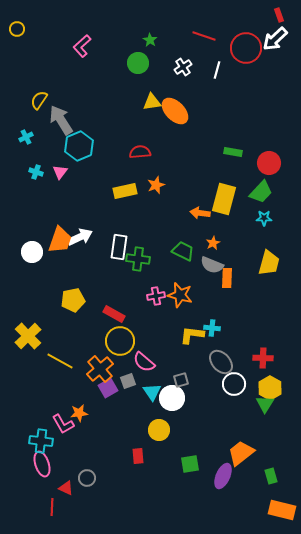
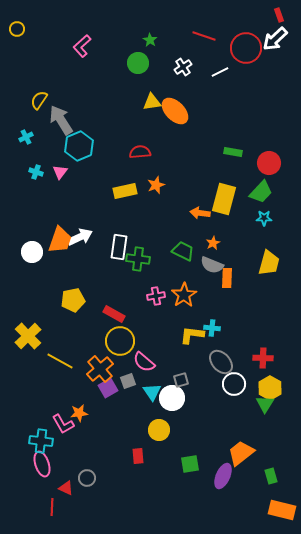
white line at (217, 70): moved 3 px right, 2 px down; rotated 48 degrees clockwise
orange star at (180, 295): moved 4 px right; rotated 25 degrees clockwise
